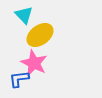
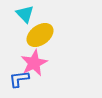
cyan triangle: moved 1 px right, 1 px up
pink star: rotated 20 degrees clockwise
